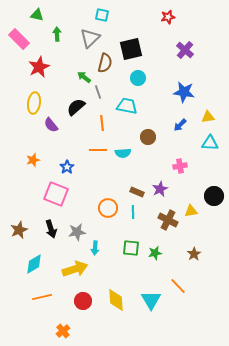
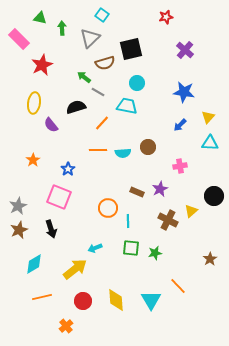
green triangle at (37, 15): moved 3 px right, 3 px down
cyan square at (102, 15): rotated 24 degrees clockwise
red star at (168, 17): moved 2 px left
green arrow at (57, 34): moved 5 px right, 6 px up
brown semicircle at (105, 63): rotated 60 degrees clockwise
red star at (39, 67): moved 3 px right, 2 px up
cyan circle at (138, 78): moved 1 px left, 5 px down
gray line at (98, 92): rotated 40 degrees counterclockwise
black semicircle at (76, 107): rotated 24 degrees clockwise
yellow triangle at (208, 117): rotated 40 degrees counterclockwise
orange line at (102, 123): rotated 49 degrees clockwise
brown circle at (148, 137): moved 10 px down
orange star at (33, 160): rotated 16 degrees counterclockwise
blue star at (67, 167): moved 1 px right, 2 px down
pink square at (56, 194): moved 3 px right, 3 px down
yellow triangle at (191, 211): rotated 32 degrees counterclockwise
cyan line at (133, 212): moved 5 px left, 9 px down
gray star at (77, 232): moved 59 px left, 26 px up; rotated 18 degrees counterclockwise
cyan arrow at (95, 248): rotated 64 degrees clockwise
brown star at (194, 254): moved 16 px right, 5 px down
yellow arrow at (75, 269): rotated 20 degrees counterclockwise
orange cross at (63, 331): moved 3 px right, 5 px up
